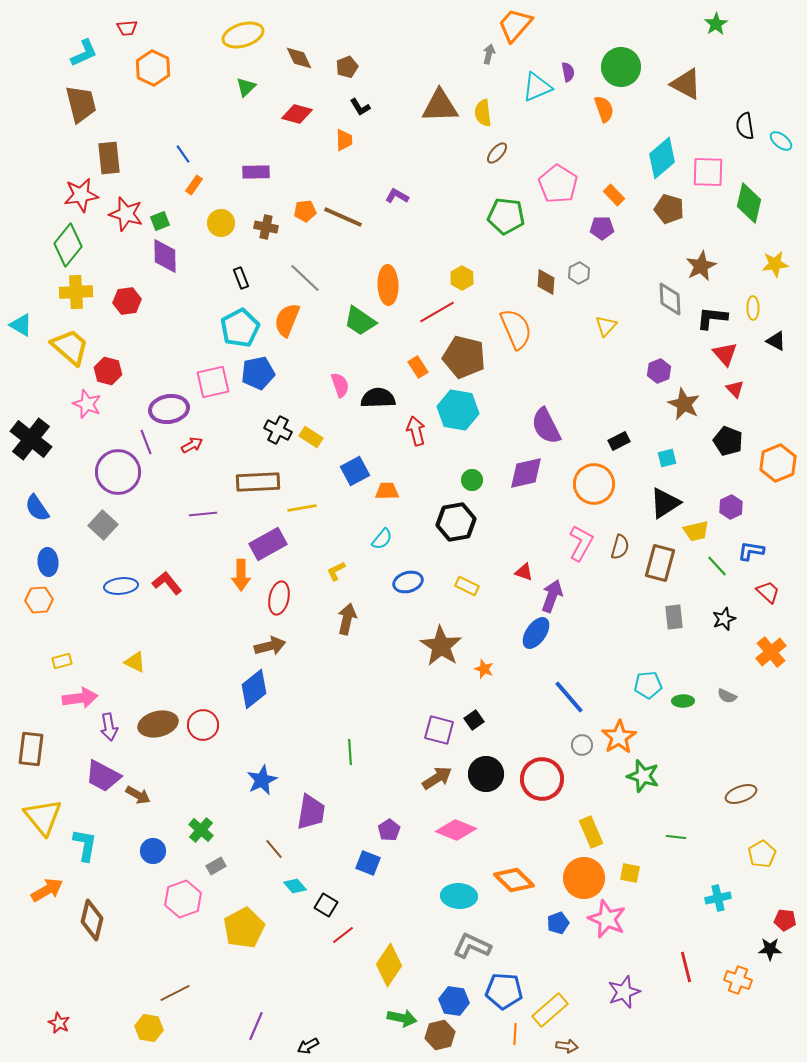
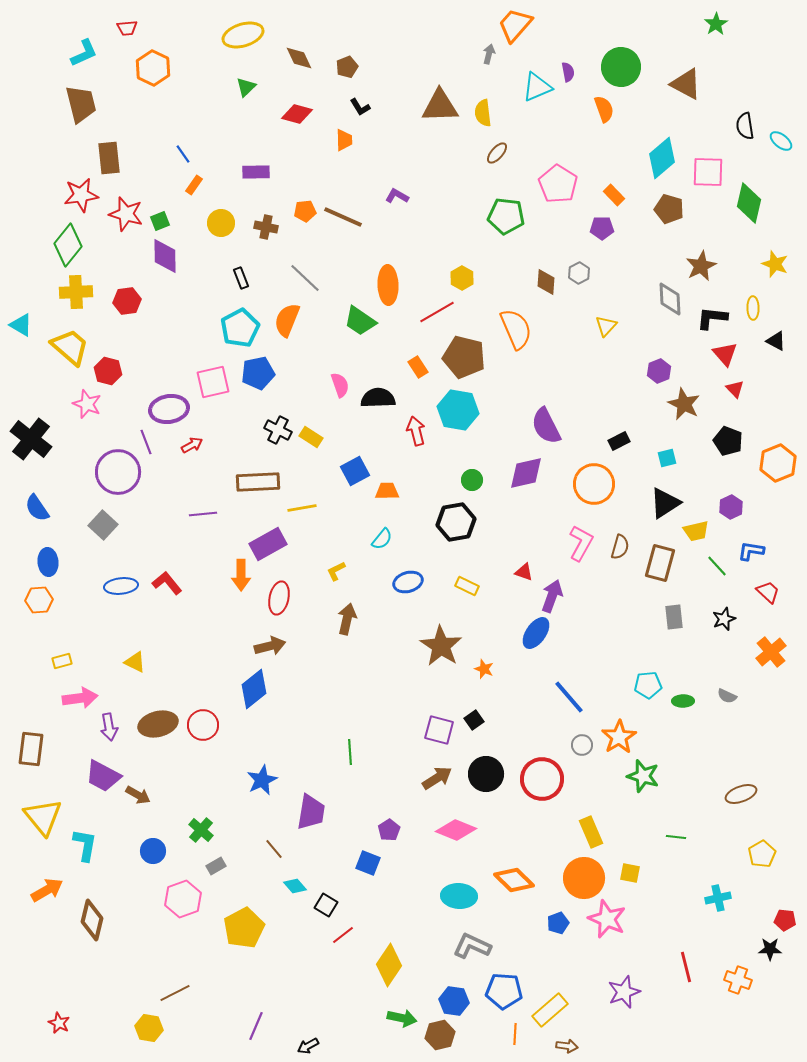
yellow star at (775, 264): rotated 28 degrees clockwise
